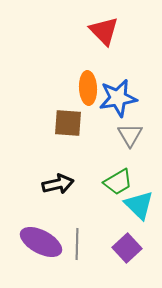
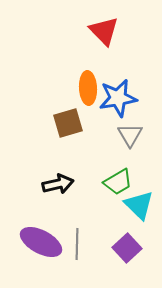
brown square: rotated 20 degrees counterclockwise
